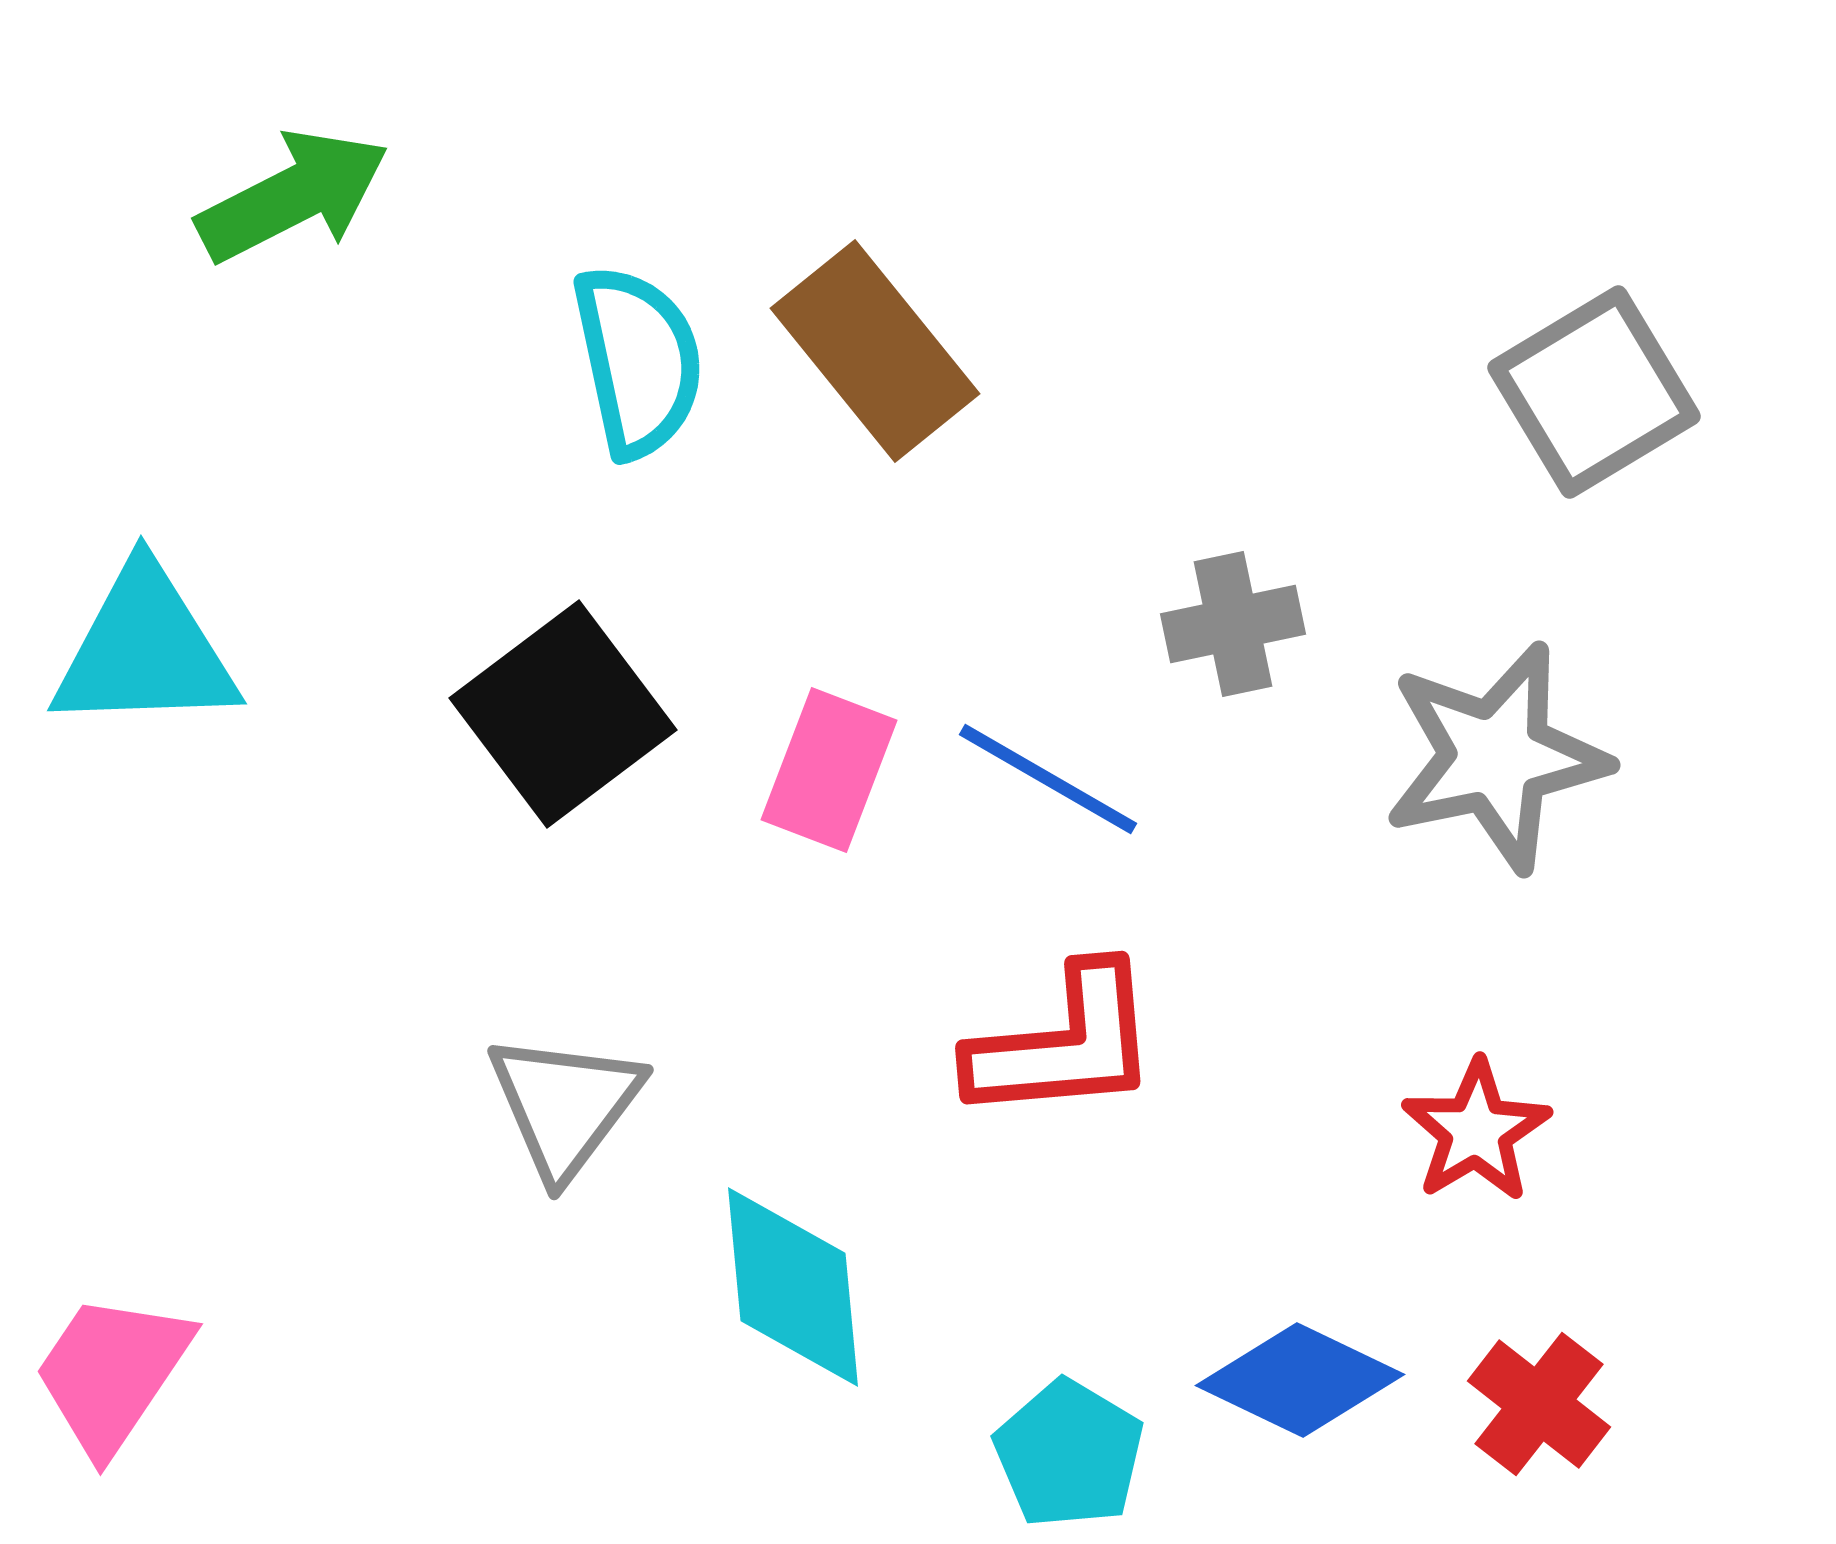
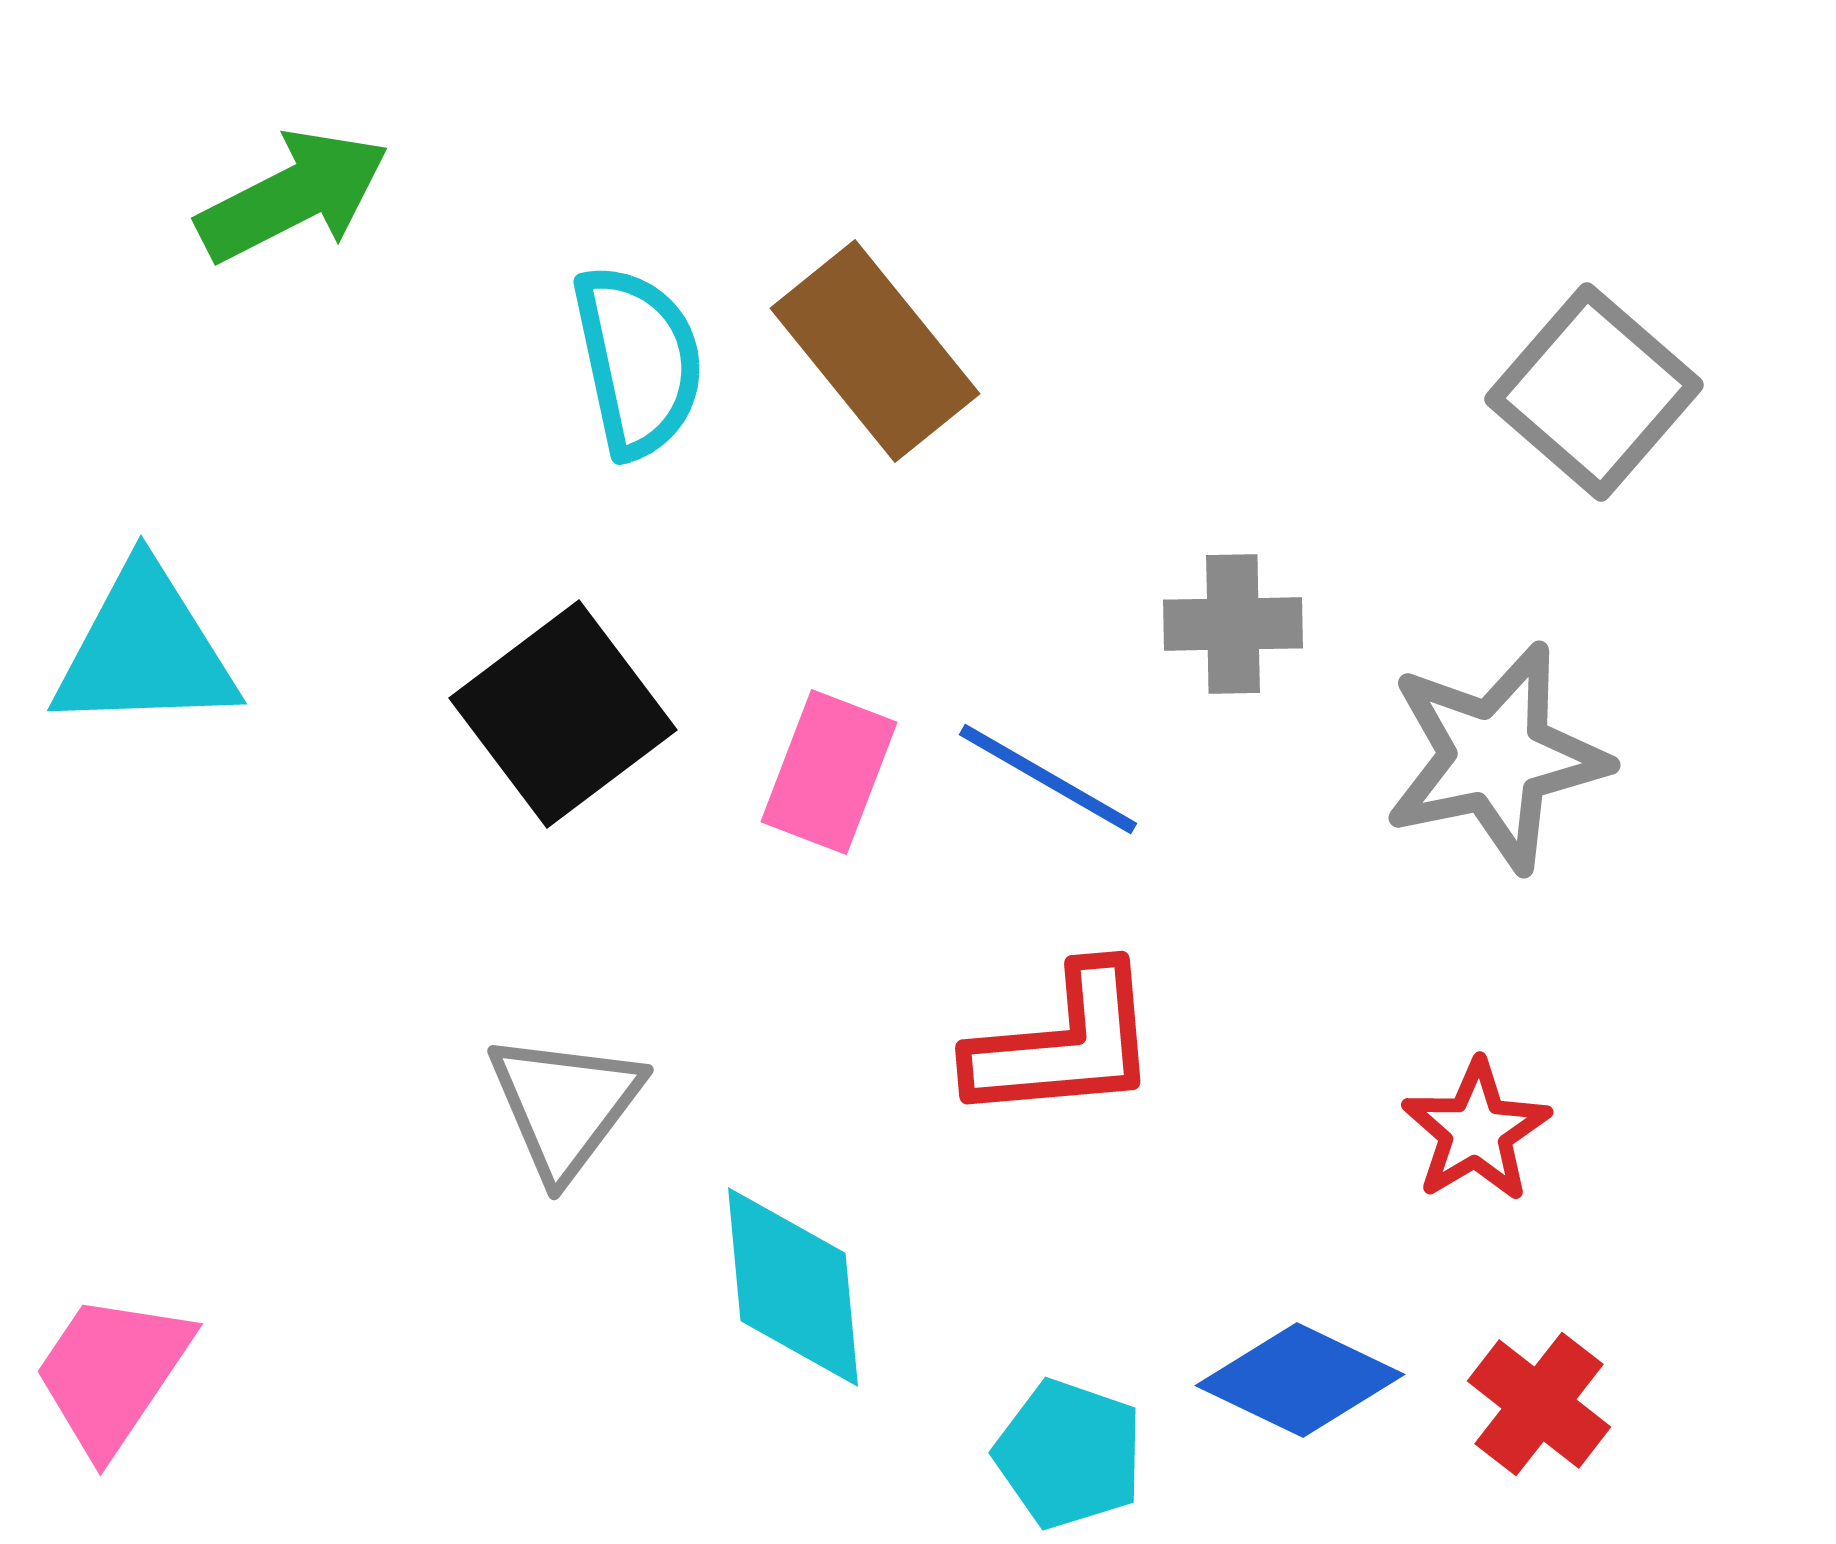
gray square: rotated 18 degrees counterclockwise
gray cross: rotated 11 degrees clockwise
pink rectangle: moved 2 px down
cyan pentagon: rotated 12 degrees counterclockwise
